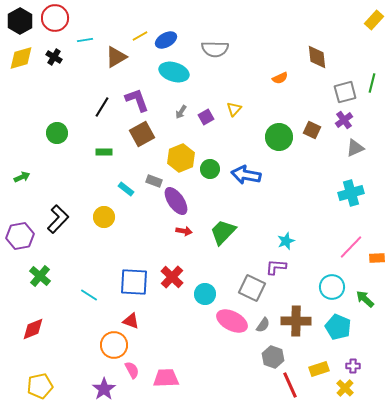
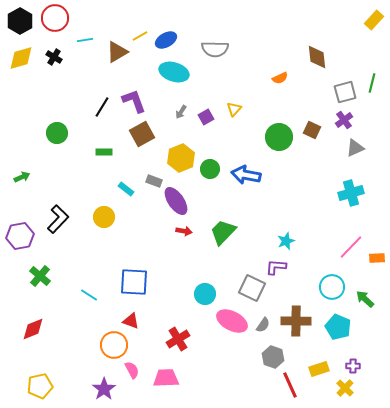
brown triangle at (116, 57): moved 1 px right, 5 px up
purple L-shape at (137, 100): moved 3 px left, 1 px down
red cross at (172, 277): moved 6 px right, 62 px down; rotated 15 degrees clockwise
